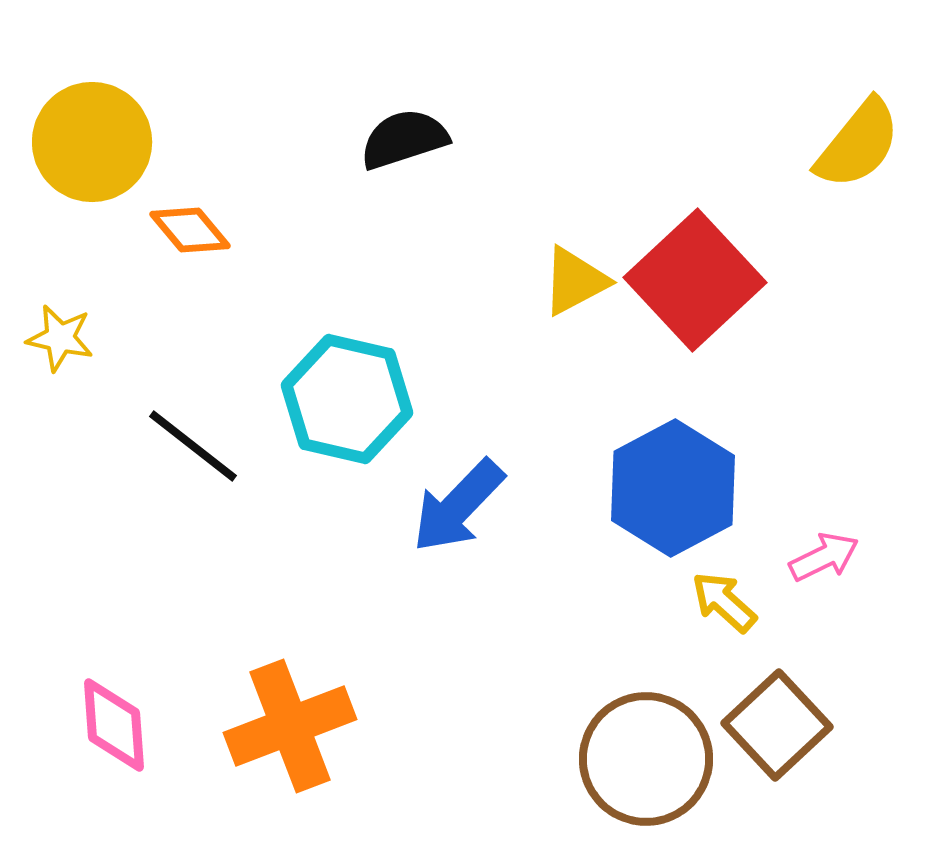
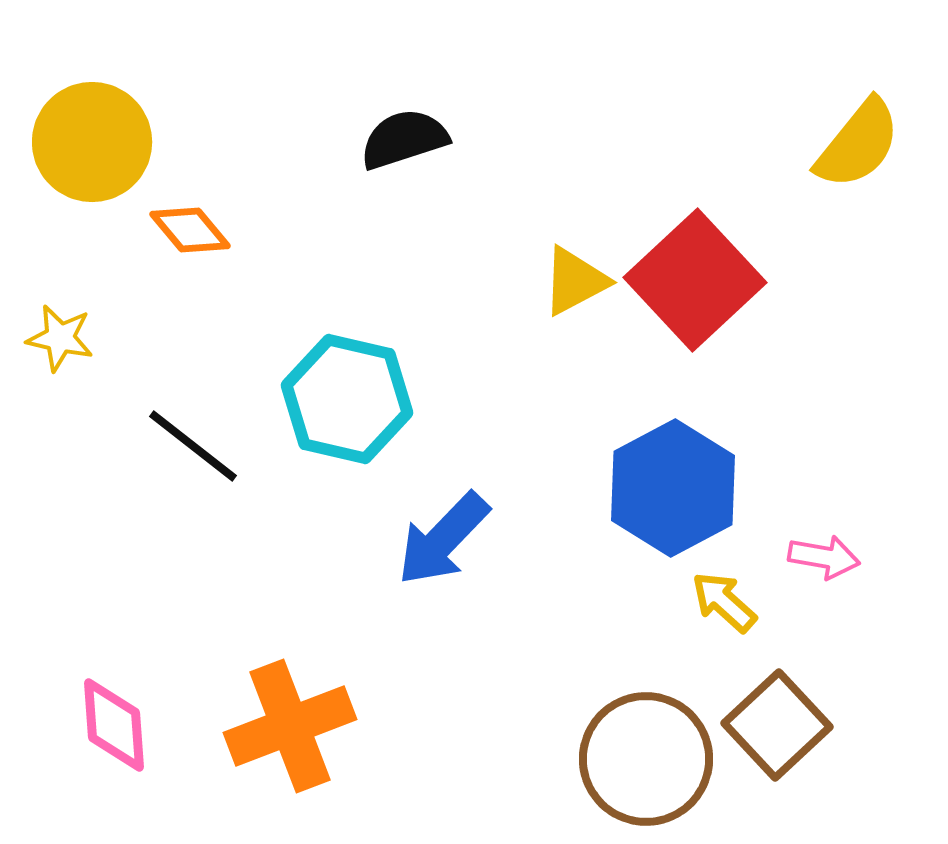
blue arrow: moved 15 px left, 33 px down
pink arrow: rotated 36 degrees clockwise
